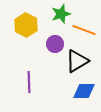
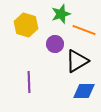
yellow hexagon: rotated 10 degrees counterclockwise
